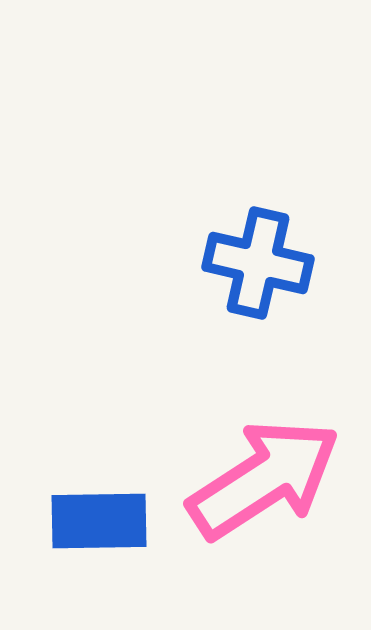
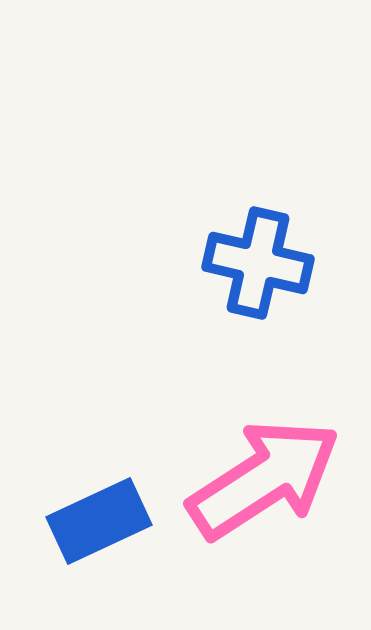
blue rectangle: rotated 24 degrees counterclockwise
